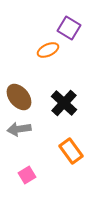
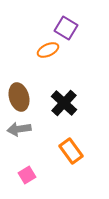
purple square: moved 3 px left
brown ellipse: rotated 24 degrees clockwise
